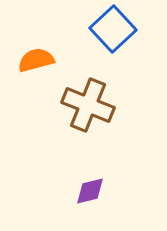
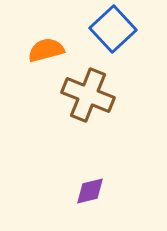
orange semicircle: moved 10 px right, 10 px up
brown cross: moved 10 px up
